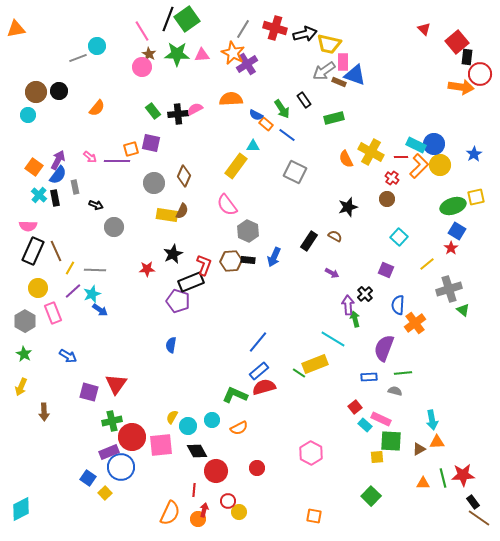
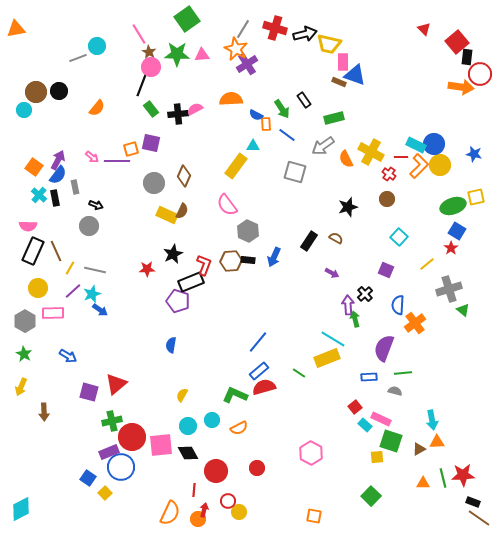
black line at (168, 19): moved 26 px left, 65 px down
pink line at (142, 31): moved 3 px left, 3 px down
orange star at (233, 53): moved 3 px right, 4 px up
brown star at (149, 54): moved 2 px up
pink circle at (142, 67): moved 9 px right
gray arrow at (324, 71): moved 1 px left, 75 px down
green rectangle at (153, 111): moved 2 px left, 2 px up
cyan circle at (28, 115): moved 4 px left, 5 px up
orange rectangle at (266, 124): rotated 48 degrees clockwise
blue star at (474, 154): rotated 28 degrees counterclockwise
pink arrow at (90, 157): moved 2 px right
gray square at (295, 172): rotated 10 degrees counterclockwise
red cross at (392, 178): moved 3 px left, 4 px up
yellow rectangle at (167, 215): rotated 15 degrees clockwise
gray circle at (114, 227): moved 25 px left, 1 px up
brown semicircle at (335, 236): moved 1 px right, 2 px down
gray line at (95, 270): rotated 10 degrees clockwise
pink rectangle at (53, 313): rotated 70 degrees counterclockwise
yellow rectangle at (315, 364): moved 12 px right, 6 px up
red triangle at (116, 384): rotated 15 degrees clockwise
yellow semicircle at (172, 417): moved 10 px right, 22 px up
green square at (391, 441): rotated 15 degrees clockwise
black diamond at (197, 451): moved 9 px left, 2 px down
black rectangle at (473, 502): rotated 32 degrees counterclockwise
